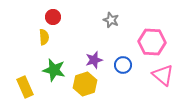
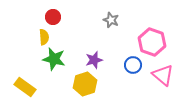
pink hexagon: rotated 16 degrees clockwise
blue circle: moved 10 px right
green star: moved 11 px up
yellow rectangle: rotated 30 degrees counterclockwise
